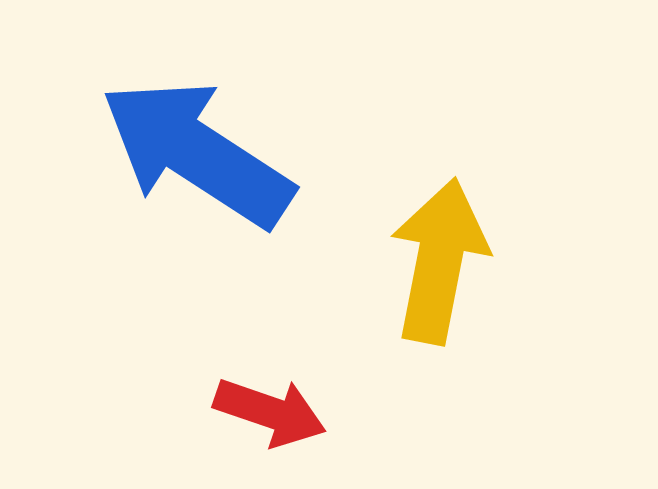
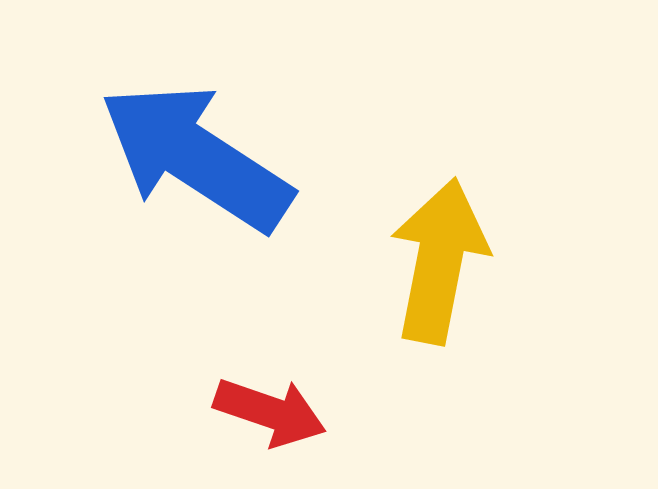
blue arrow: moved 1 px left, 4 px down
